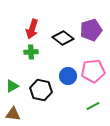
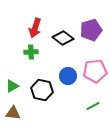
red arrow: moved 3 px right, 1 px up
pink pentagon: moved 2 px right
black hexagon: moved 1 px right
brown triangle: moved 1 px up
